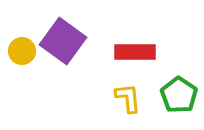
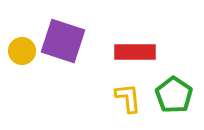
purple square: rotated 18 degrees counterclockwise
green pentagon: moved 5 px left
